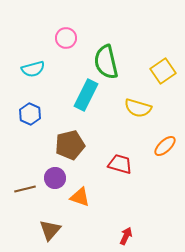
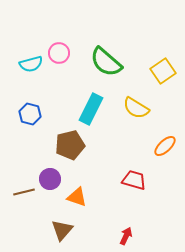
pink circle: moved 7 px left, 15 px down
green semicircle: rotated 36 degrees counterclockwise
cyan semicircle: moved 2 px left, 5 px up
cyan rectangle: moved 5 px right, 14 px down
yellow semicircle: moved 2 px left; rotated 16 degrees clockwise
blue hexagon: rotated 10 degrees counterclockwise
red trapezoid: moved 14 px right, 16 px down
purple circle: moved 5 px left, 1 px down
brown line: moved 1 px left, 3 px down
orange triangle: moved 3 px left
brown triangle: moved 12 px right
